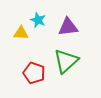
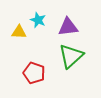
yellow triangle: moved 2 px left, 1 px up
green triangle: moved 5 px right, 5 px up
